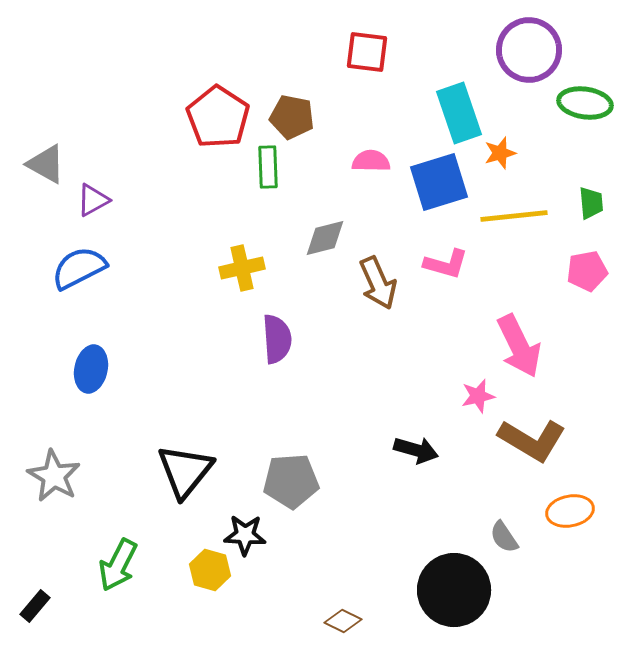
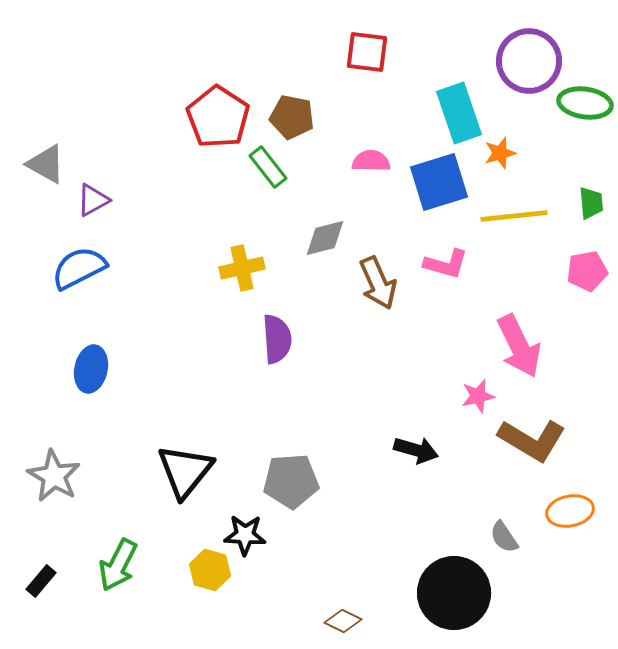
purple circle: moved 11 px down
green rectangle: rotated 36 degrees counterclockwise
black circle: moved 3 px down
black rectangle: moved 6 px right, 25 px up
